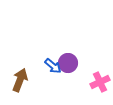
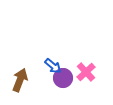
purple circle: moved 5 px left, 15 px down
pink cross: moved 14 px left, 10 px up; rotated 18 degrees counterclockwise
